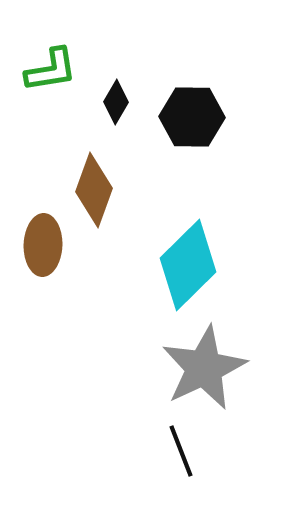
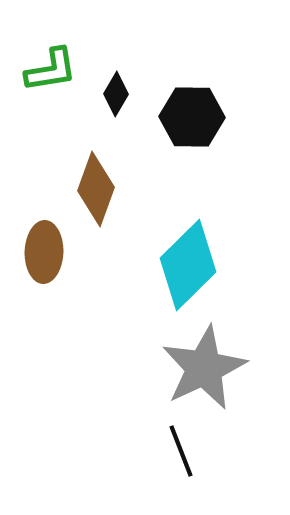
black diamond: moved 8 px up
brown diamond: moved 2 px right, 1 px up
brown ellipse: moved 1 px right, 7 px down
